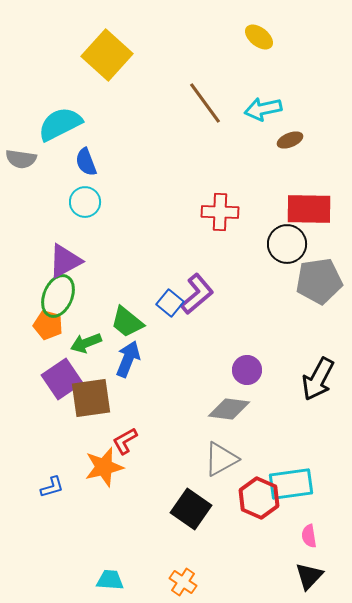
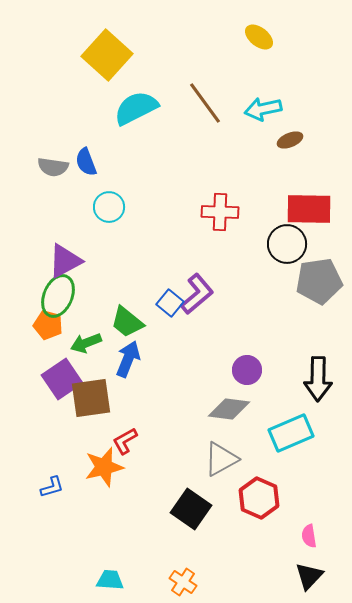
cyan semicircle: moved 76 px right, 16 px up
gray semicircle: moved 32 px right, 8 px down
cyan circle: moved 24 px right, 5 px down
black arrow: rotated 27 degrees counterclockwise
cyan rectangle: moved 51 px up; rotated 15 degrees counterclockwise
